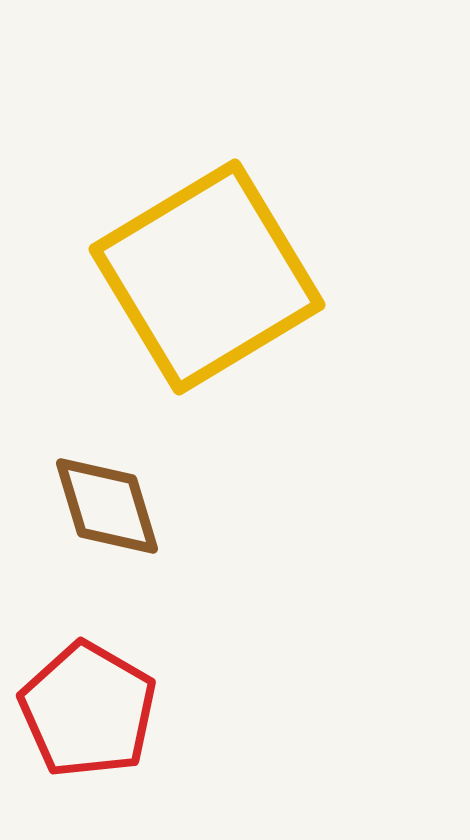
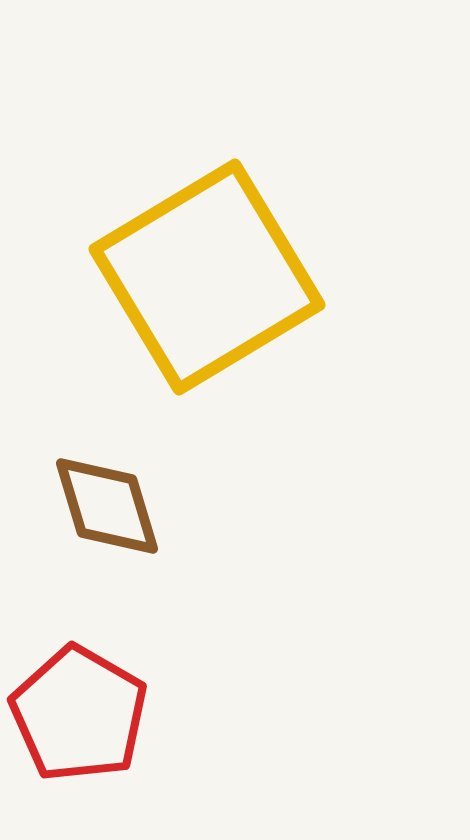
red pentagon: moved 9 px left, 4 px down
